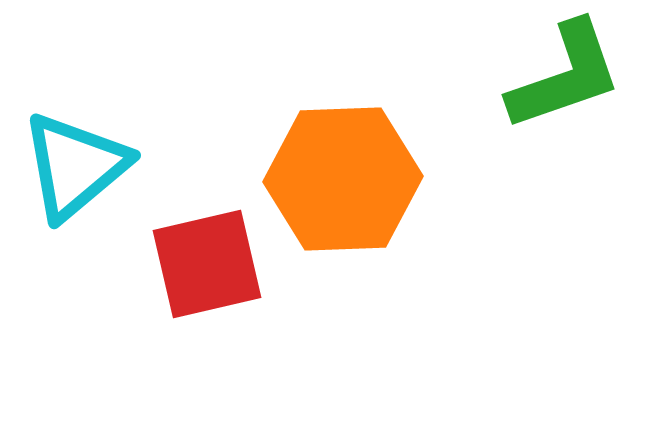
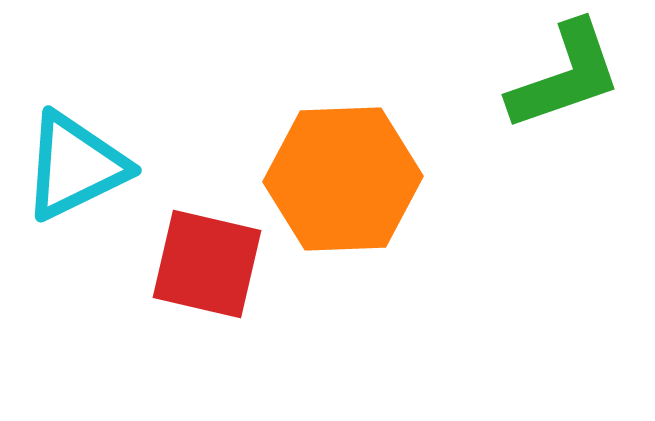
cyan triangle: rotated 14 degrees clockwise
red square: rotated 26 degrees clockwise
